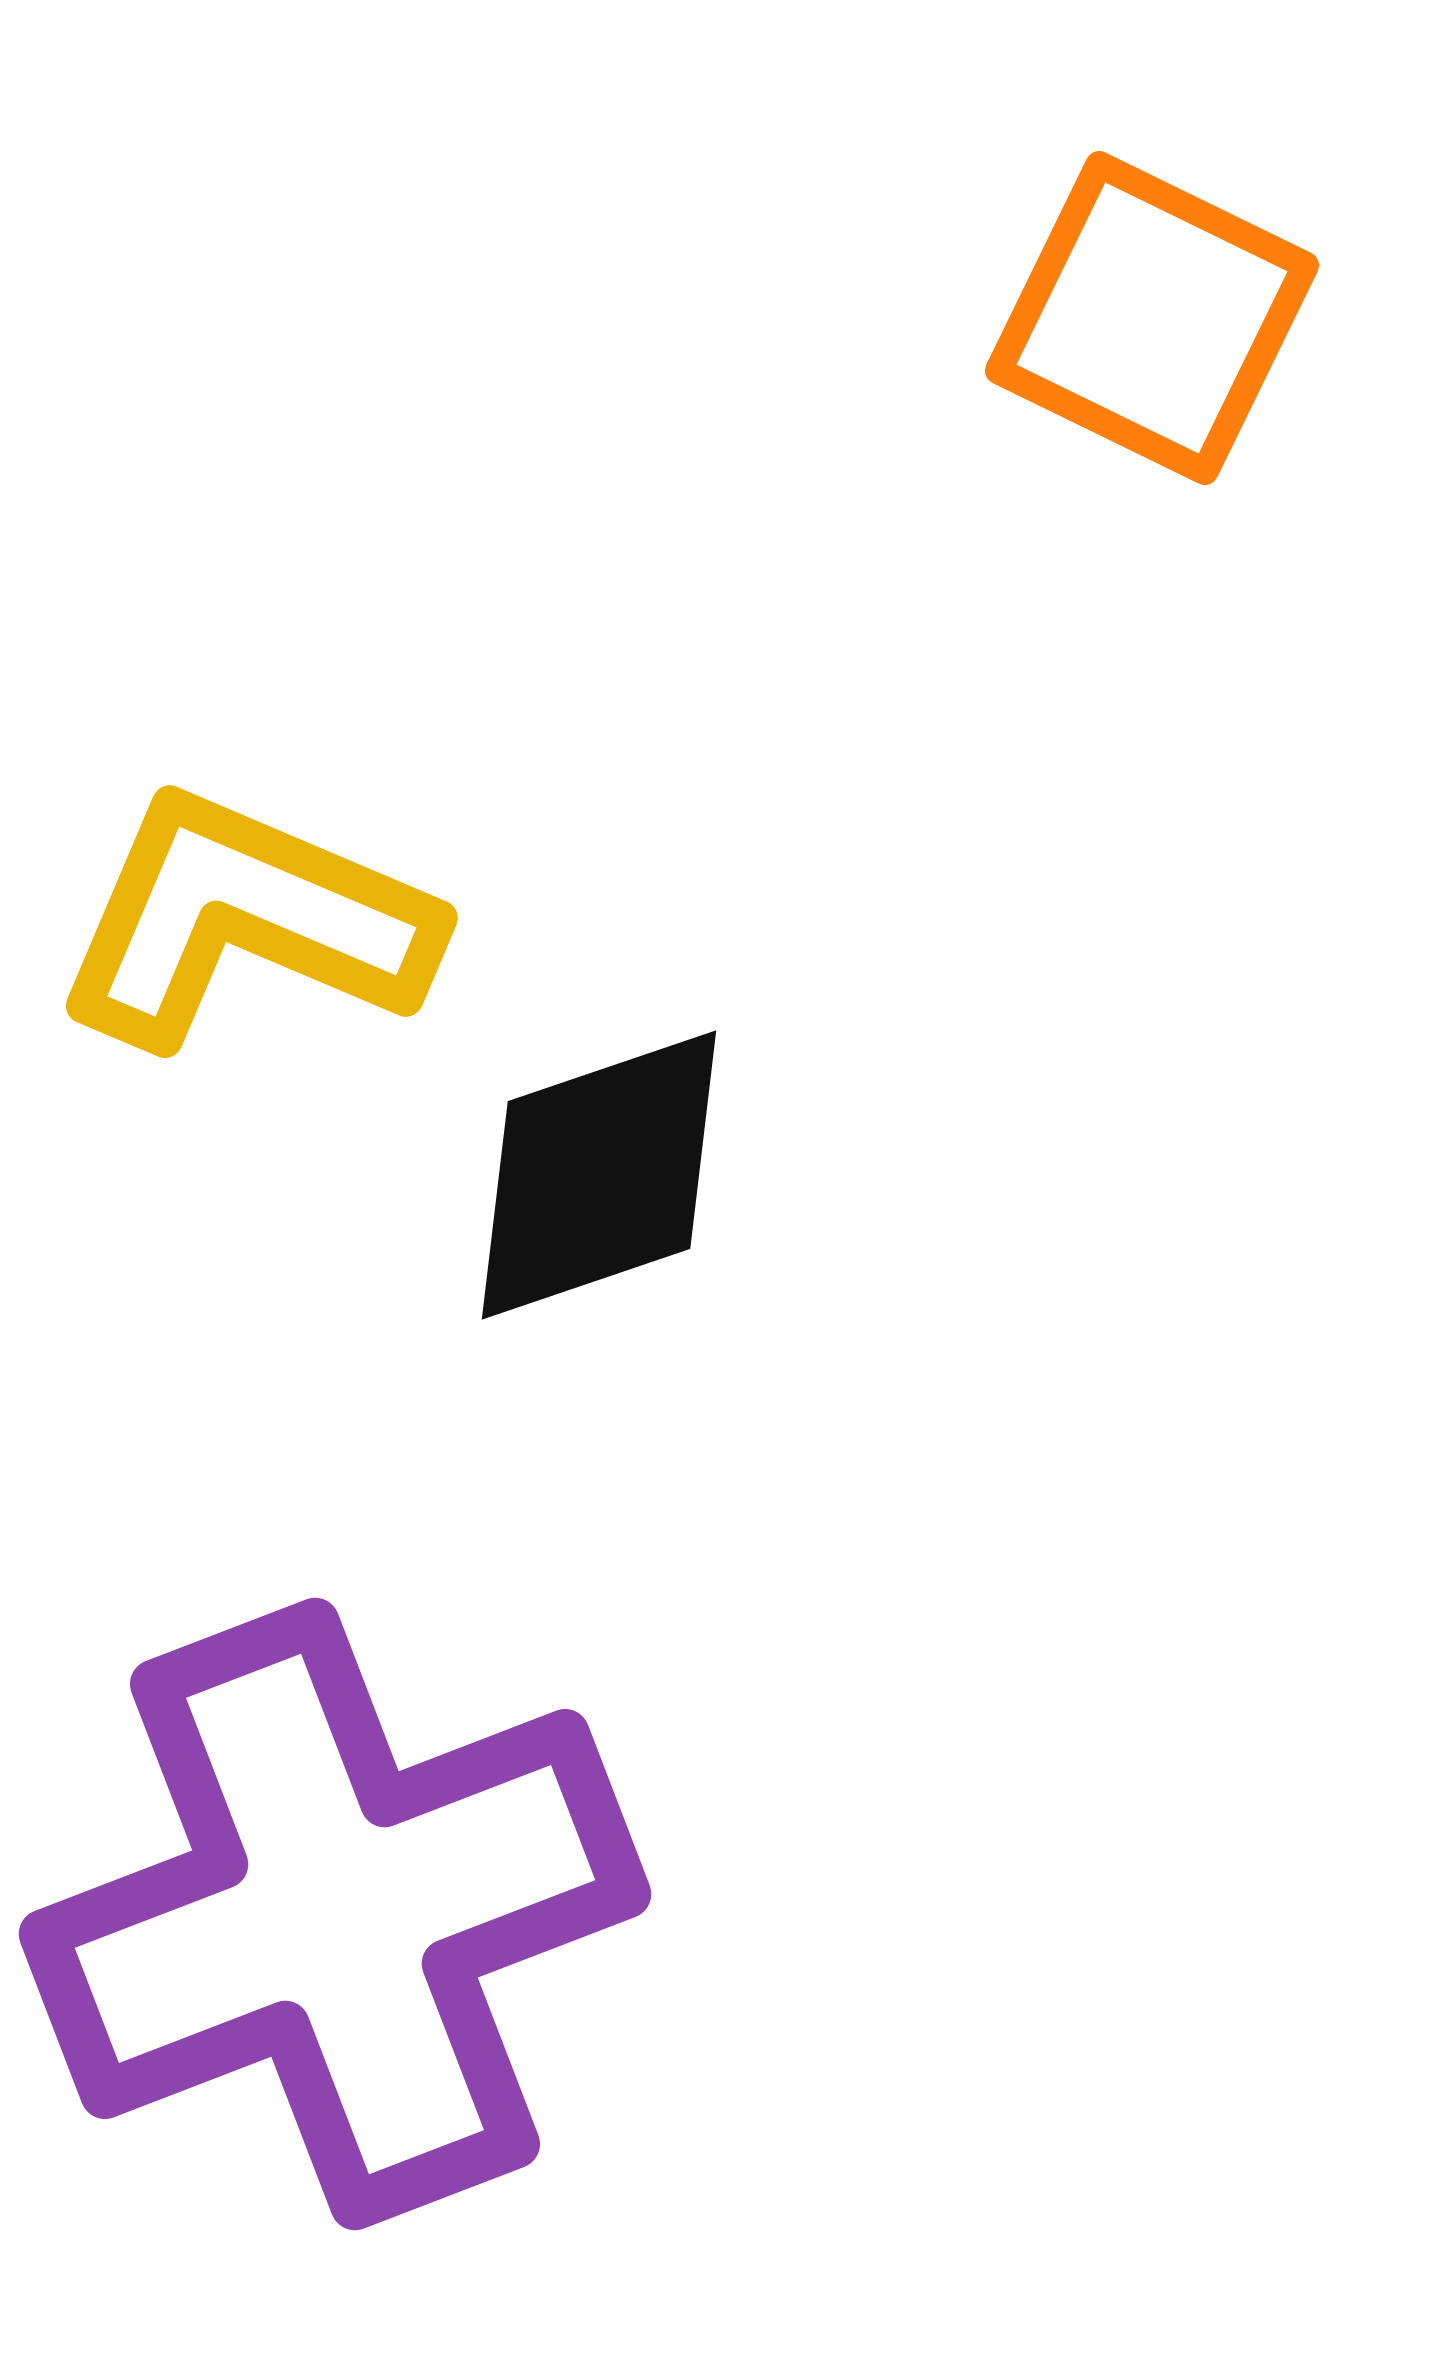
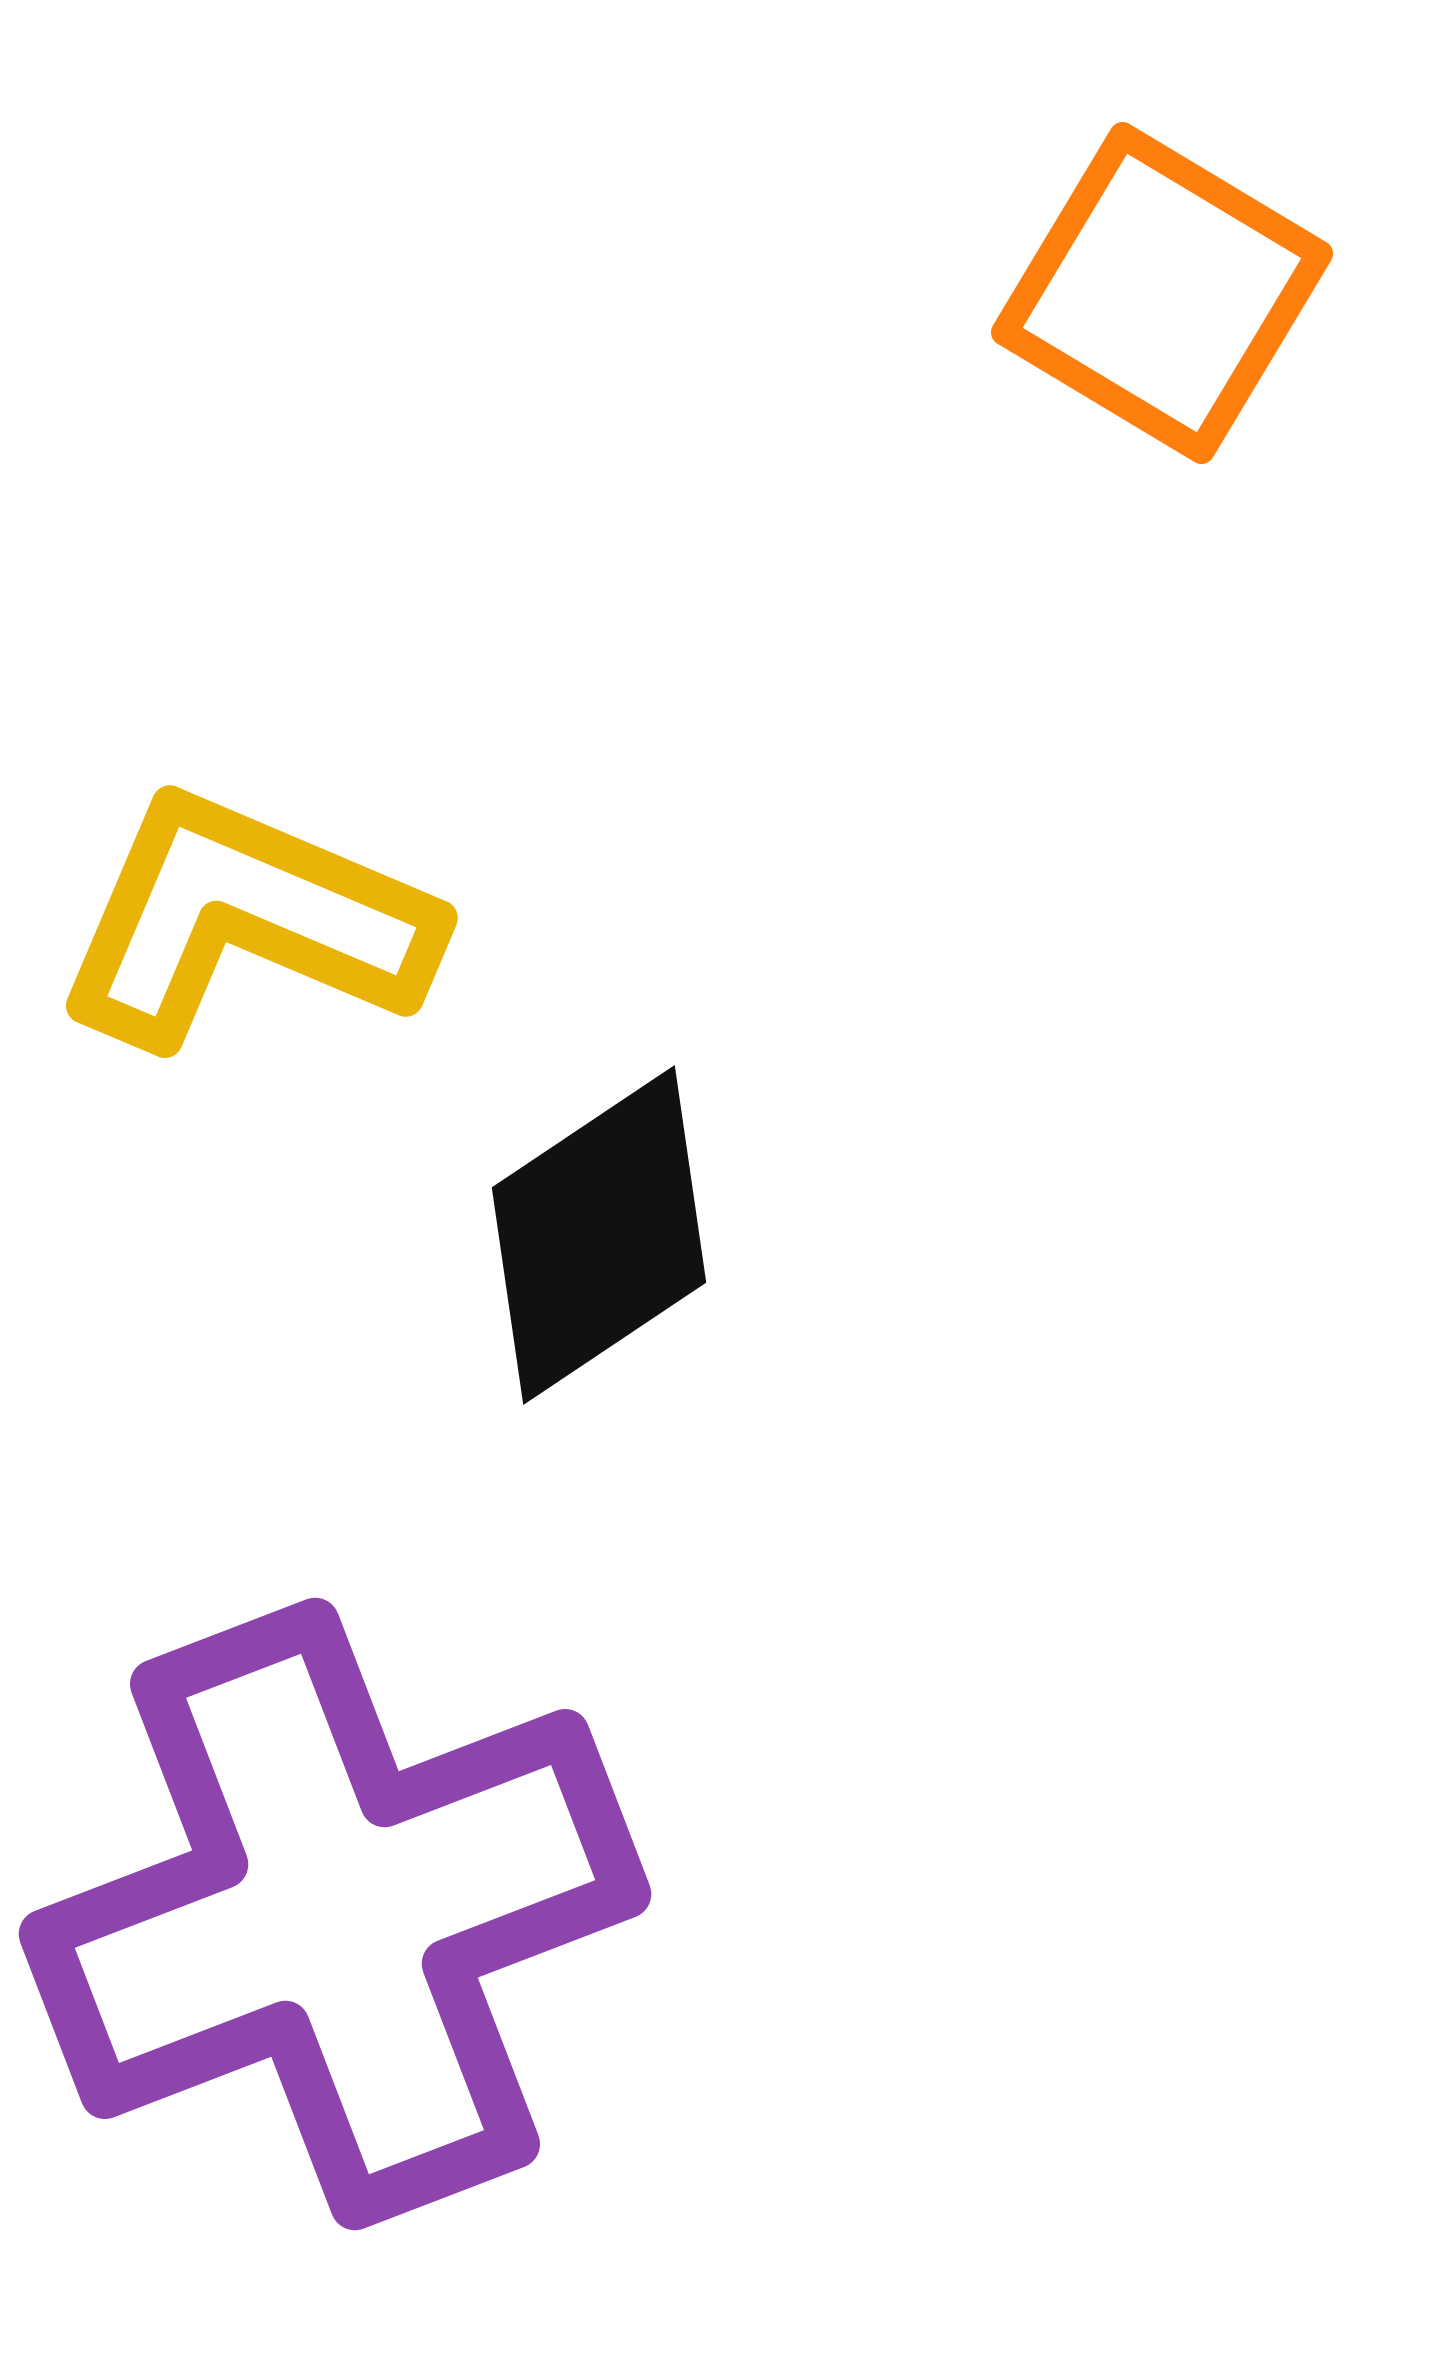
orange square: moved 10 px right, 25 px up; rotated 5 degrees clockwise
black diamond: moved 60 px down; rotated 15 degrees counterclockwise
